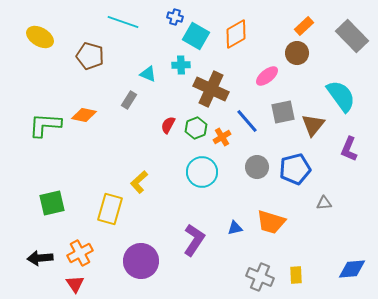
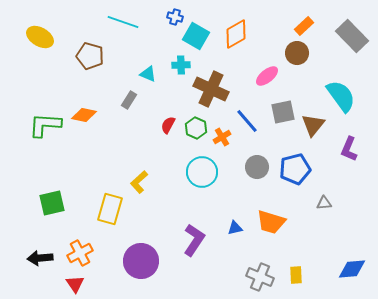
green hexagon at (196, 128): rotated 15 degrees counterclockwise
